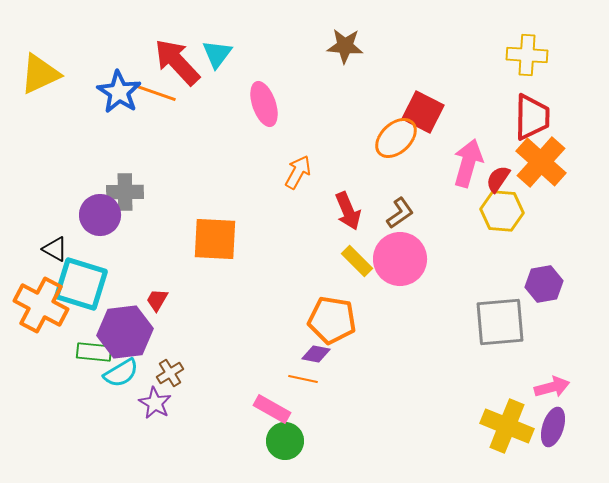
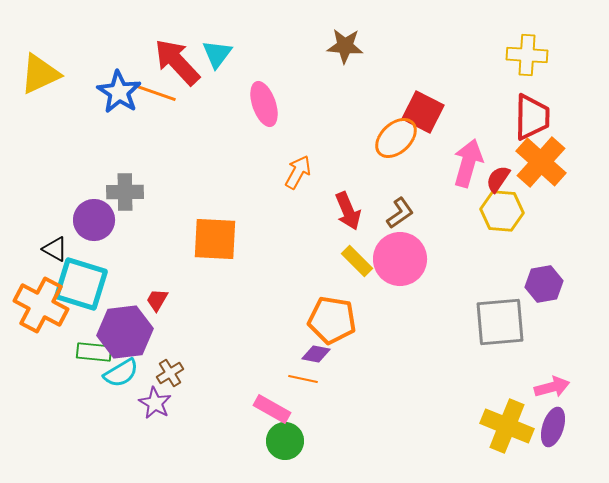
purple circle at (100, 215): moved 6 px left, 5 px down
